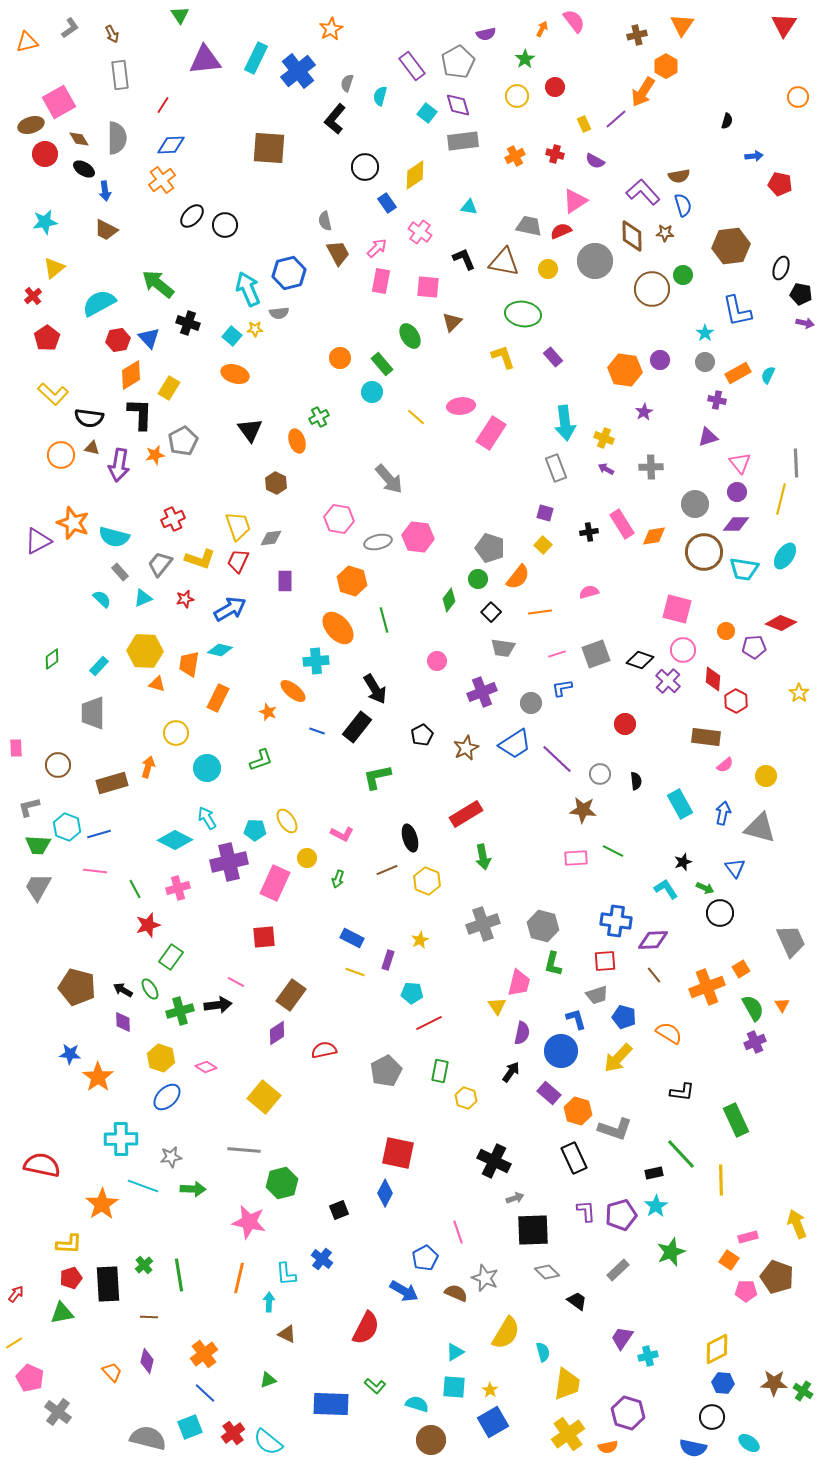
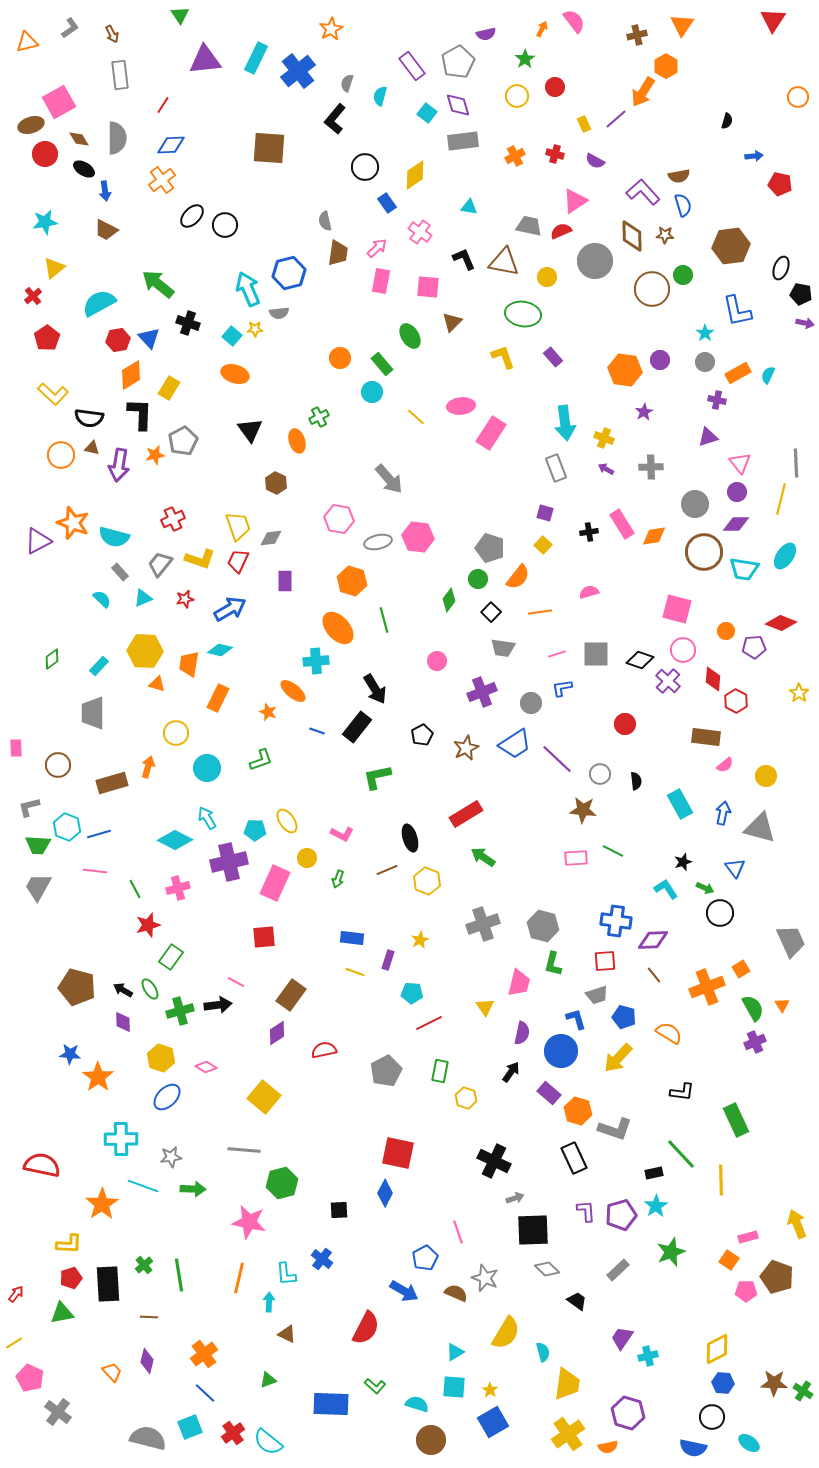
red triangle at (784, 25): moved 11 px left, 5 px up
brown star at (665, 233): moved 2 px down
brown trapezoid at (338, 253): rotated 36 degrees clockwise
yellow circle at (548, 269): moved 1 px left, 8 px down
gray square at (596, 654): rotated 20 degrees clockwise
green arrow at (483, 857): rotated 135 degrees clockwise
blue rectangle at (352, 938): rotated 20 degrees counterclockwise
yellow triangle at (497, 1006): moved 12 px left, 1 px down
black square at (339, 1210): rotated 18 degrees clockwise
gray diamond at (547, 1272): moved 3 px up
